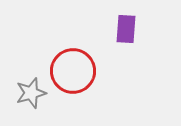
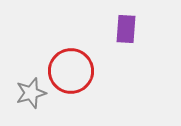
red circle: moved 2 px left
